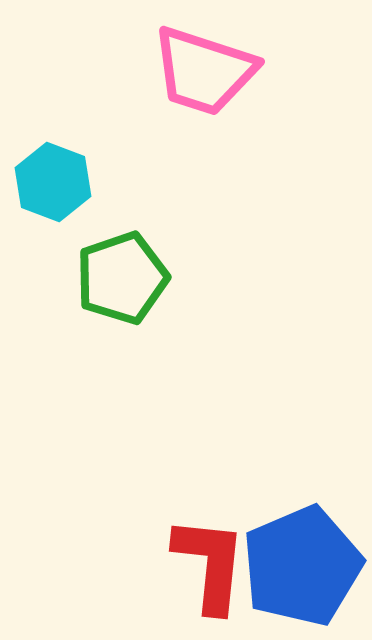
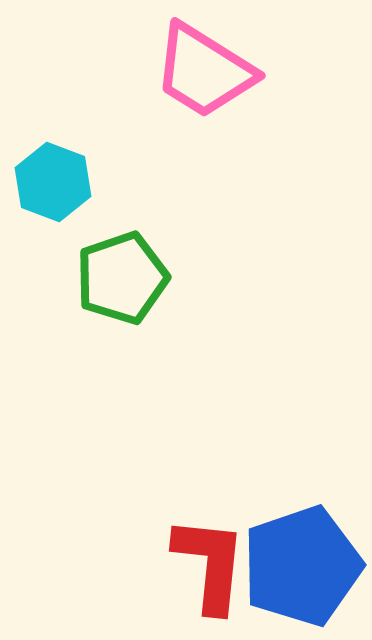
pink trapezoid: rotated 14 degrees clockwise
blue pentagon: rotated 4 degrees clockwise
